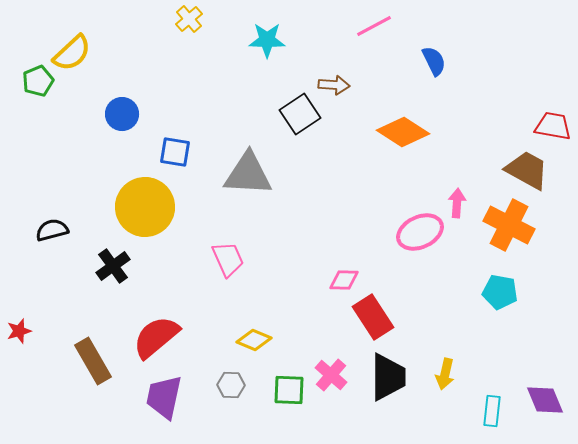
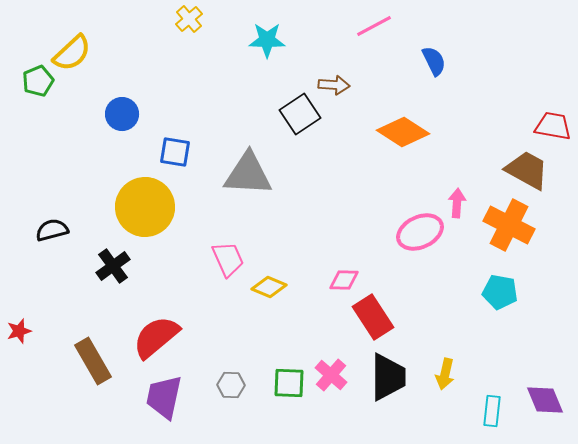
yellow diamond: moved 15 px right, 53 px up
green square: moved 7 px up
